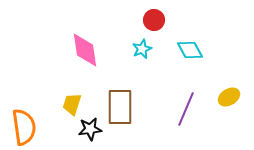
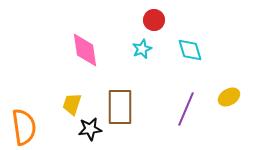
cyan diamond: rotated 12 degrees clockwise
